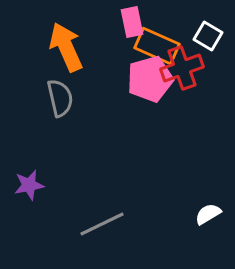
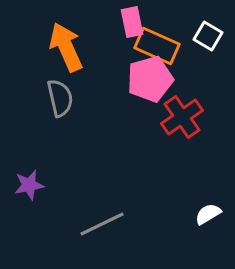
red cross: moved 49 px down; rotated 15 degrees counterclockwise
